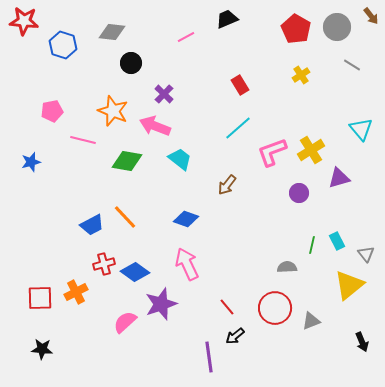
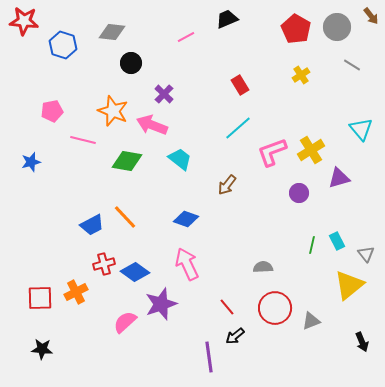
pink arrow at (155, 126): moved 3 px left, 1 px up
gray semicircle at (287, 267): moved 24 px left
